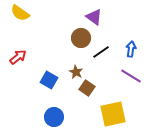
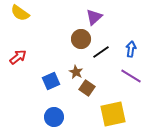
purple triangle: rotated 42 degrees clockwise
brown circle: moved 1 px down
blue square: moved 2 px right, 1 px down; rotated 36 degrees clockwise
